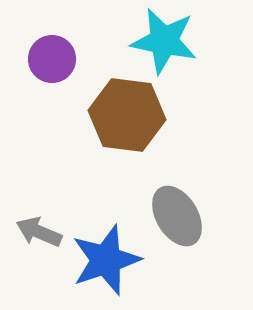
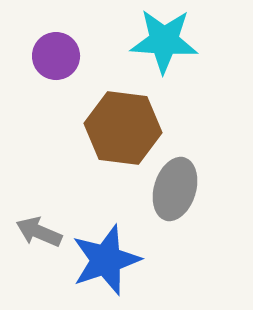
cyan star: rotated 8 degrees counterclockwise
purple circle: moved 4 px right, 3 px up
brown hexagon: moved 4 px left, 13 px down
gray ellipse: moved 2 px left, 27 px up; rotated 48 degrees clockwise
